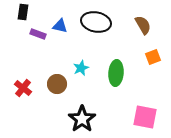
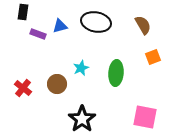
blue triangle: rotated 28 degrees counterclockwise
